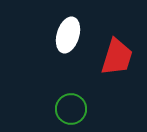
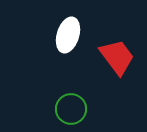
red trapezoid: rotated 54 degrees counterclockwise
